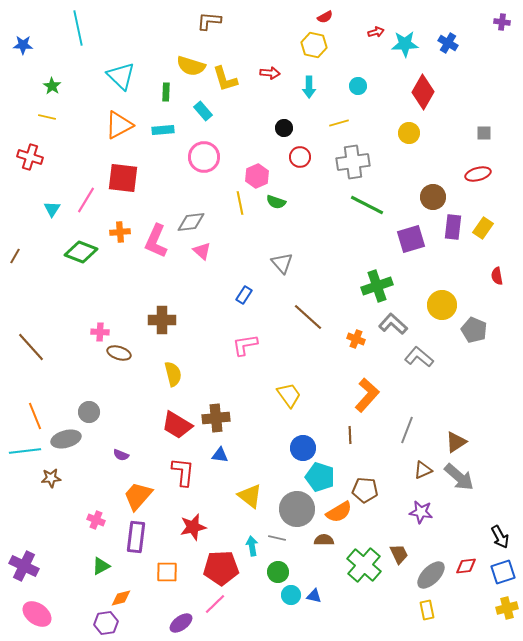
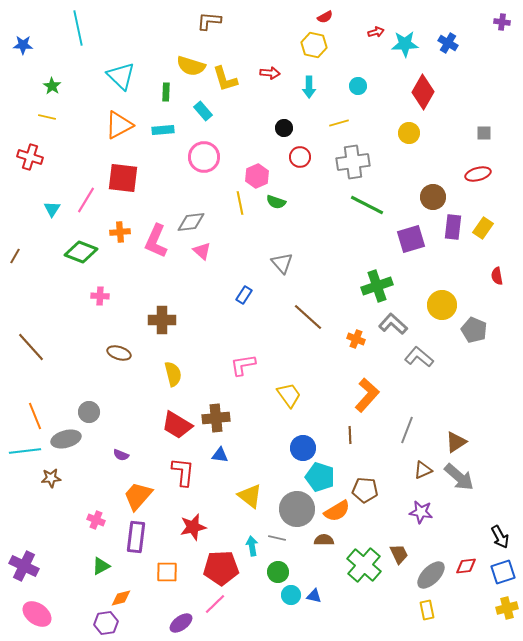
pink cross at (100, 332): moved 36 px up
pink L-shape at (245, 345): moved 2 px left, 20 px down
orange semicircle at (339, 512): moved 2 px left, 1 px up
